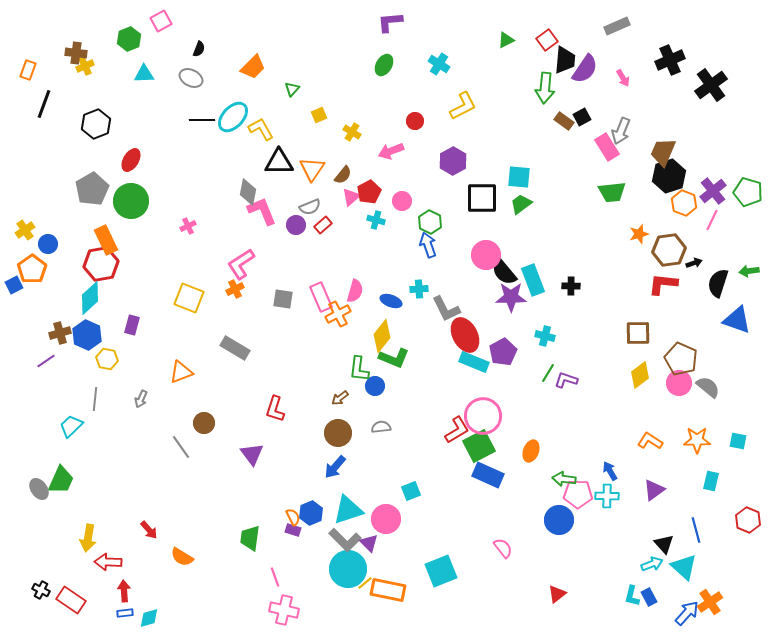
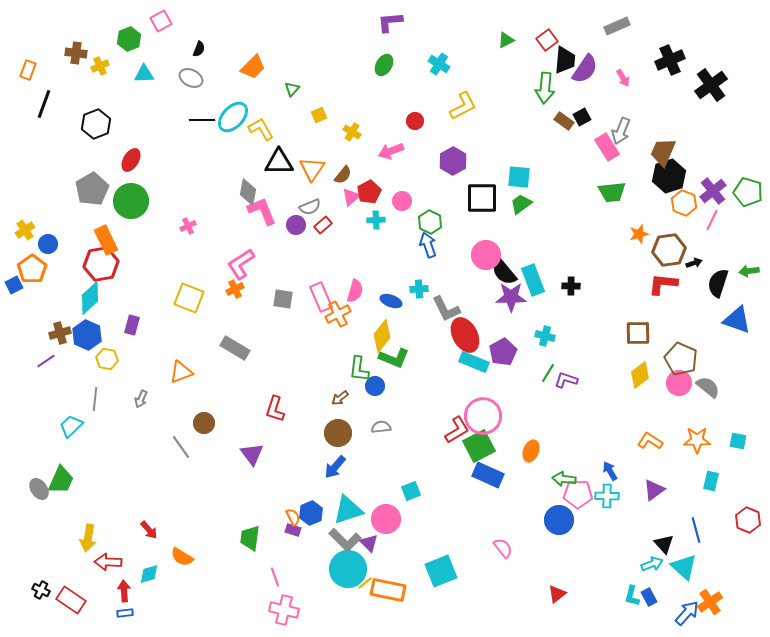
yellow cross at (85, 66): moved 15 px right
cyan cross at (376, 220): rotated 18 degrees counterclockwise
cyan diamond at (149, 618): moved 44 px up
